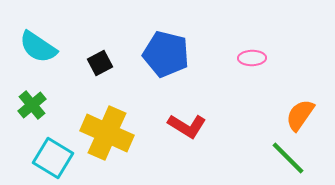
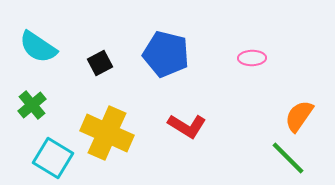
orange semicircle: moved 1 px left, 1 px down
